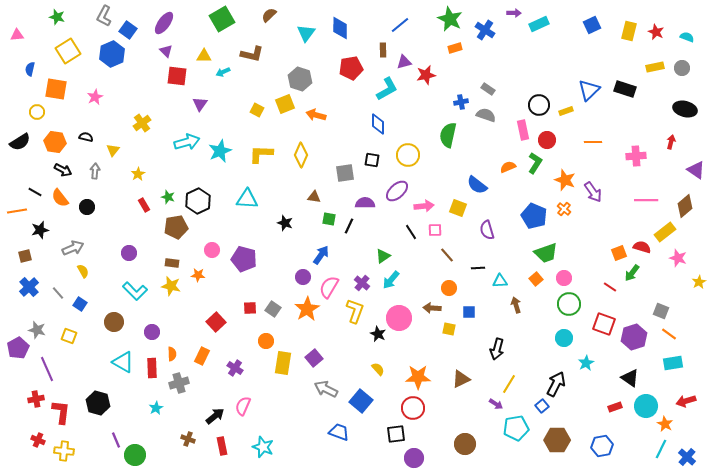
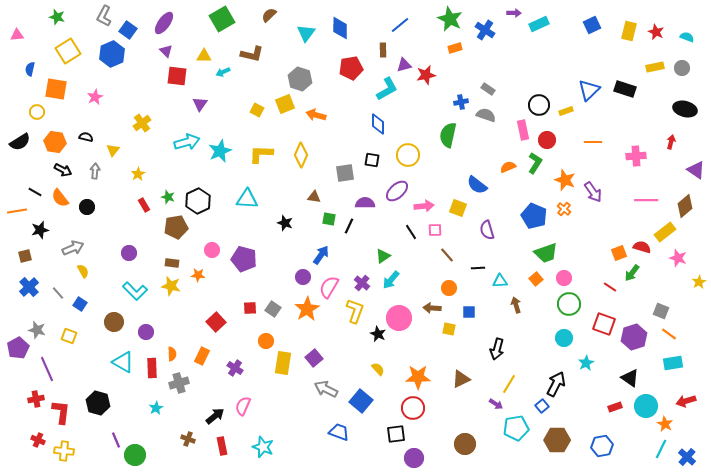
purple triangle at (404, 62): moved 3 px down
purple circle at (152, 332): moved 6 px left
